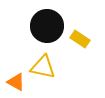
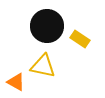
yellow triangle: moved 1 px up
